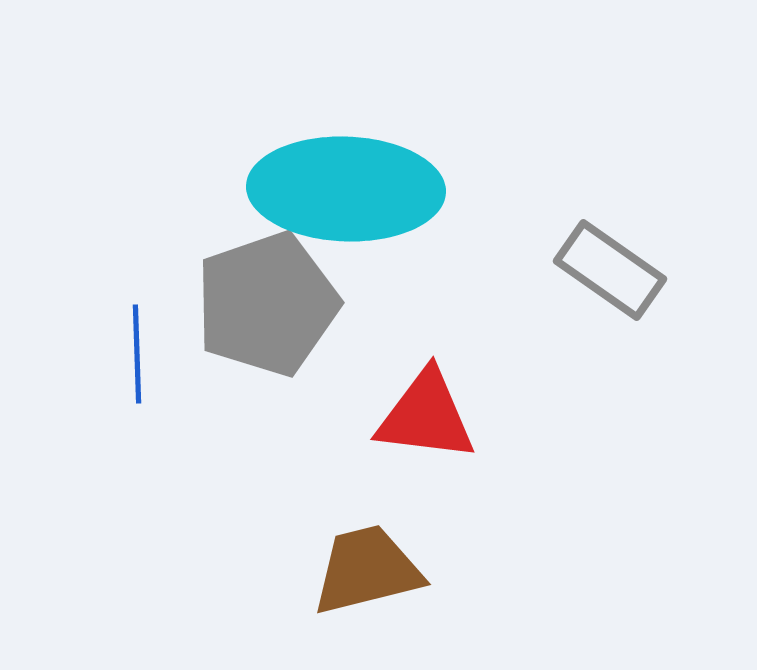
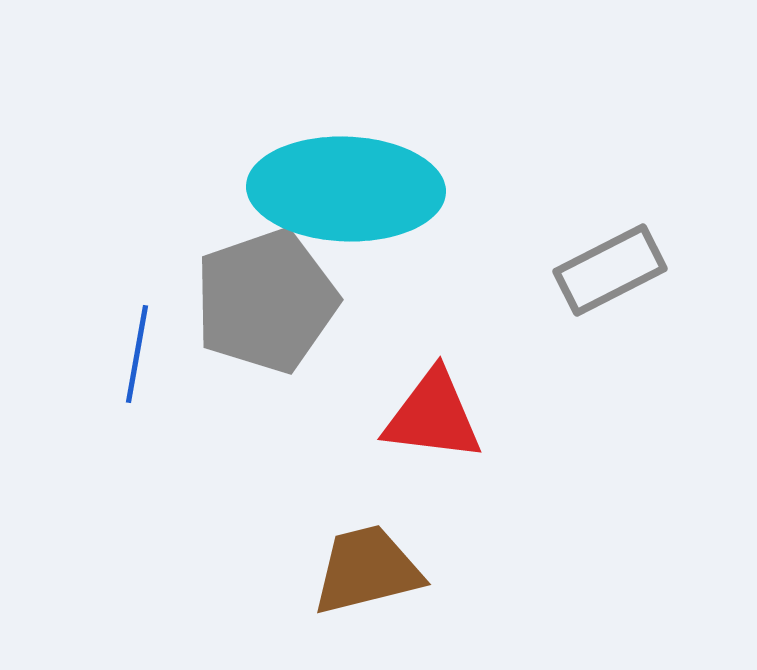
gray rectangle: rotated 62 degrees counterclockwise
gray pentagon: moved 1 px left, 3 px up
blue line: rotated 12 degrees clockwise
red triangle: moved 7 px right
